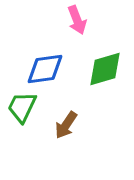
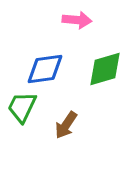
pink arrow: rotated 64 degrees counterclockwise
